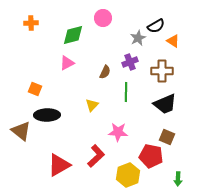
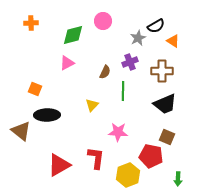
pink circle: moved 3 px down
green line: moved 3 px left, 1 px up
red L-shape: moved 2 px down; rotated 40 degrees counterclockwise
